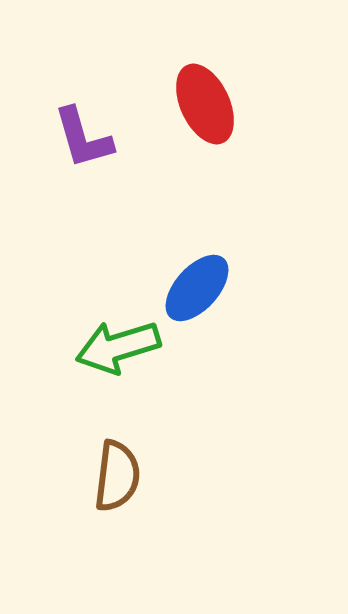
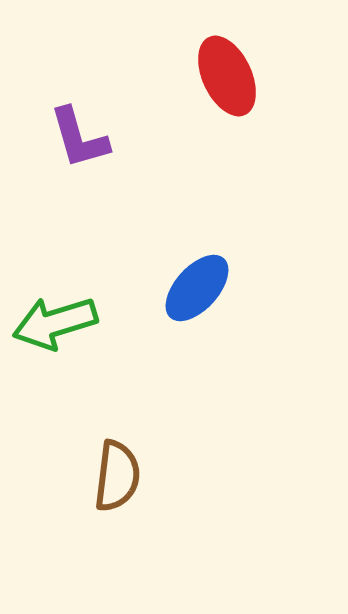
red ellipse: moved 22 px right, 28 px up
purple L-shape: moved 4 px left
green arrow: moved 63 px left, 24 px up
